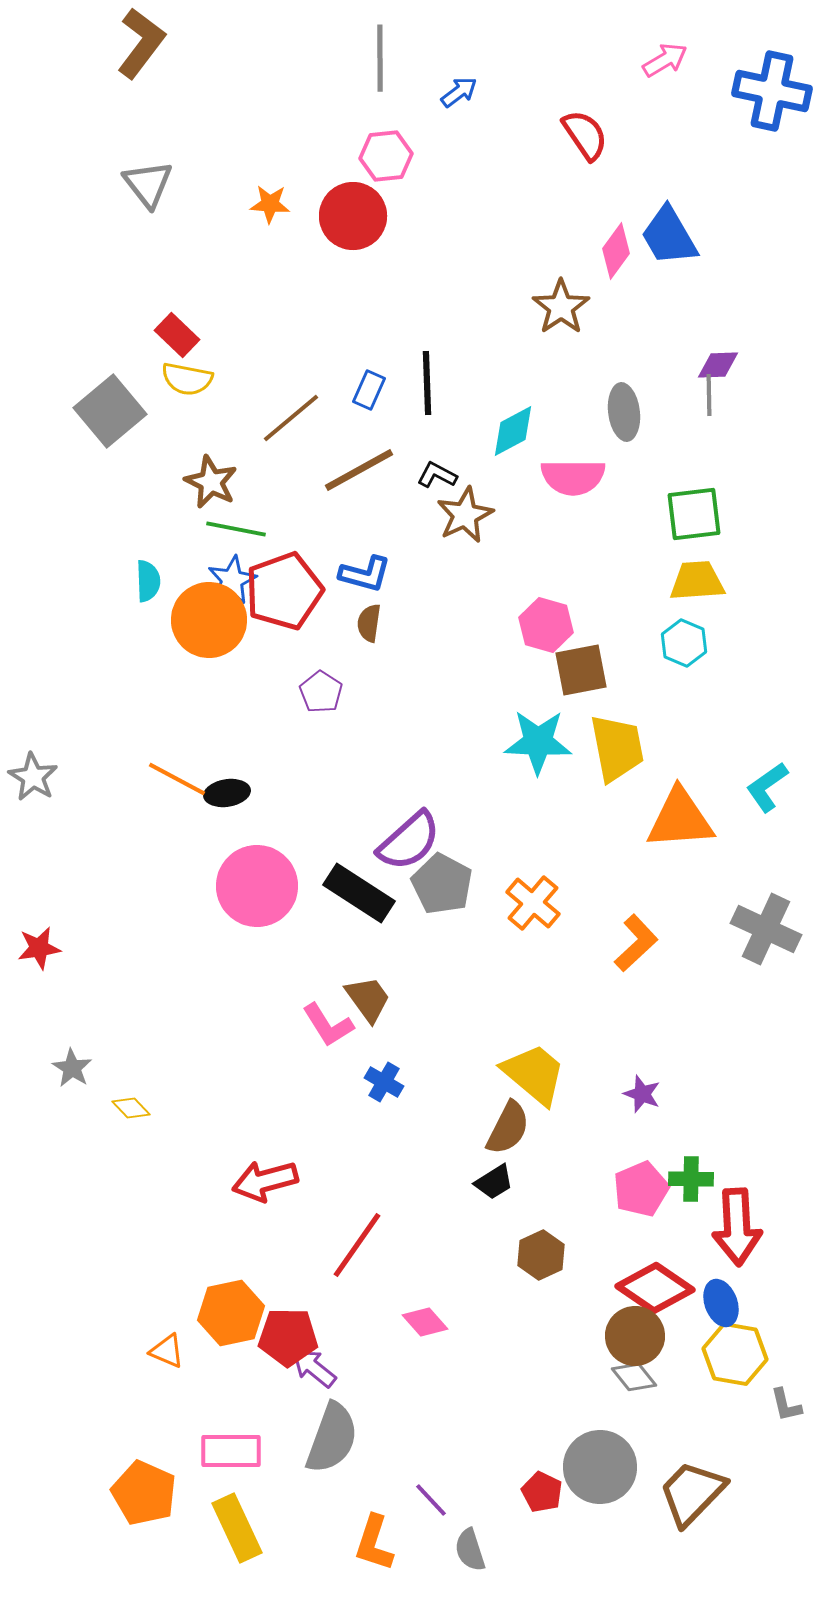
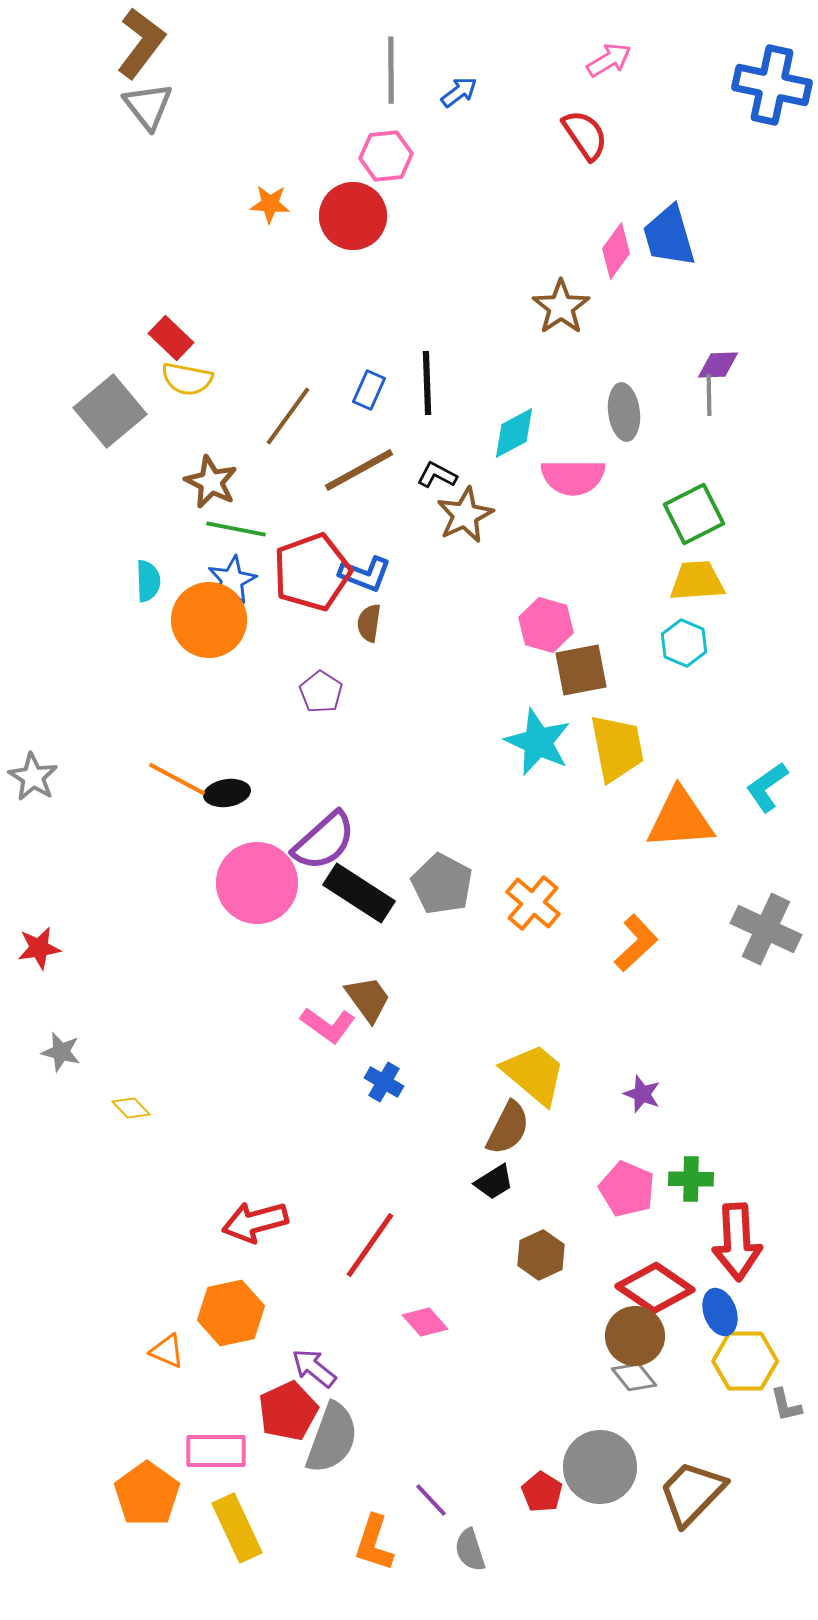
gray line at (380, 58): moved 11 px right, 12 px down
pink arrow at (665, 60): moved 56 px left
blue cross at (772, 91): moved 6 px up
gray triangle at (148, 184): moved 78 px up
blue trapezoid at (669, 236): rotated 14 degrees clockwise
red rectangle at (177, 335): moved 6 px left, 3 px down
brown line at (291, 418): moved 3 px left, 2 px up; rotated 14 degrees counterclockwise
cyan diamond at (513, 431): moved 1 px right, 2 px down
green square at (694, 514): rotated 20 degrees counterclockwise
blue L-shape at (365, 574): rotated 6 degrees clockwise
red pentagon at (284, 591): moved 28 px right, 19 px up
cyan star at (538, 742): rotated 22 degrees clockwise
purple semicircle at (409, 841): moved 85 px left
pink circle at (257, 886): moved 3 px up
pink L-shape at (328, 1025): rotated 22 degrees counterclockwise
gray star at (72, 1068): moved 11 px left, 16 px up; rotated 18 degrees counterclockwise
red arrow at (265, 1181): moved 10 px left, 41 px down
pink pentagon at (641, 1189): moved 14 px left; rotated 26 degrees counterclockwise
red arrow at (737, 1227): moved 15 px down
red line at (357, 1245): moved 13 px right
blue ellipse at (721, 1303): moved 1 px left, 9 px down
red pentagon at (288, 1337): moved 74 px down; rotated 26 degrees counterclockwise
yellow hexagon at (735, 1354): moved 10 px right, 7 px down; rotated 10 degrees counterclockwise
pink rectangle at (231, 1451): moved 15 px left
red pentagon at (542, 1492): rotated 6 degrees clockwise
orange pentagon at (144, 1493): moved 3 px right, 1 px down; rotated 12 degrees clockwise
